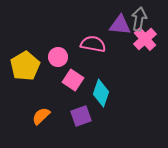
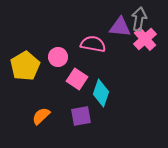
purple triangle: moved 2 px down
pink square: moved 4 px right, 1 px up
purple square: rotated 10 degrees clockwise
